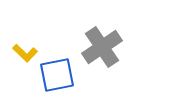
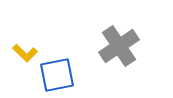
gray cross: moved 17 px right, 1 px up
